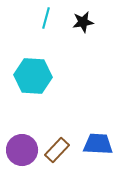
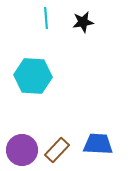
cyan line: rotated 20 degrees counterclockwise
